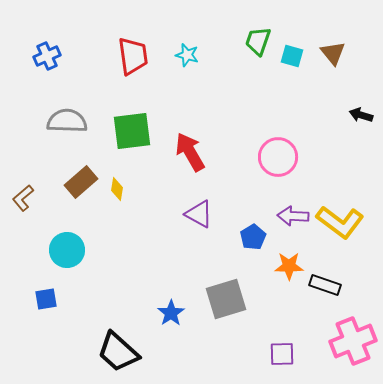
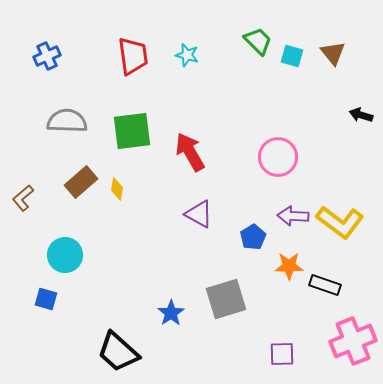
green trapezoid: rotated 116 degrees clockwise
cyan circle: moved 2 px left, 5 px down
blue square: rotated 25 degrees clockwise
